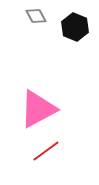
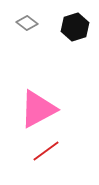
gray diamond: moved 9 px left, 7 px down; rotated 25 degrees counterclockwise
black hexagon: rotated 20 degrees clockwise
